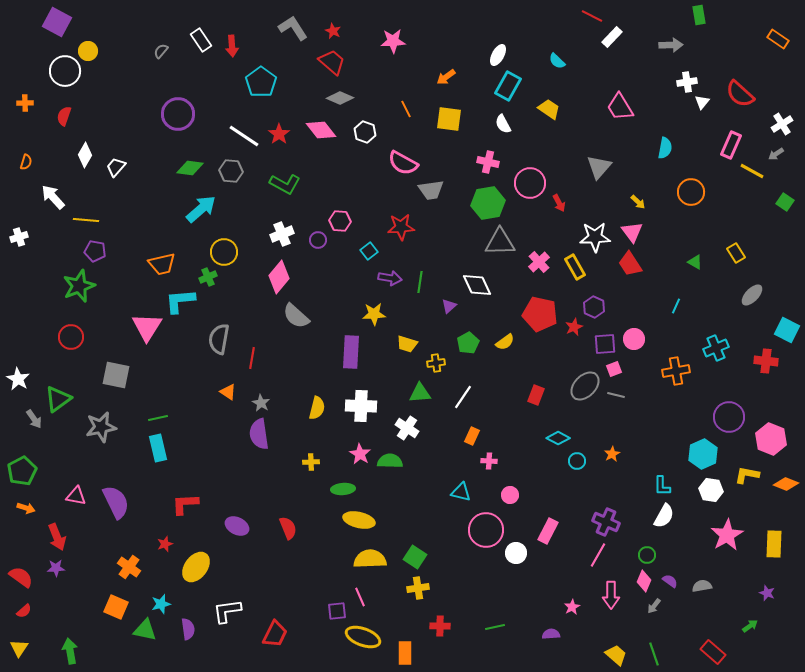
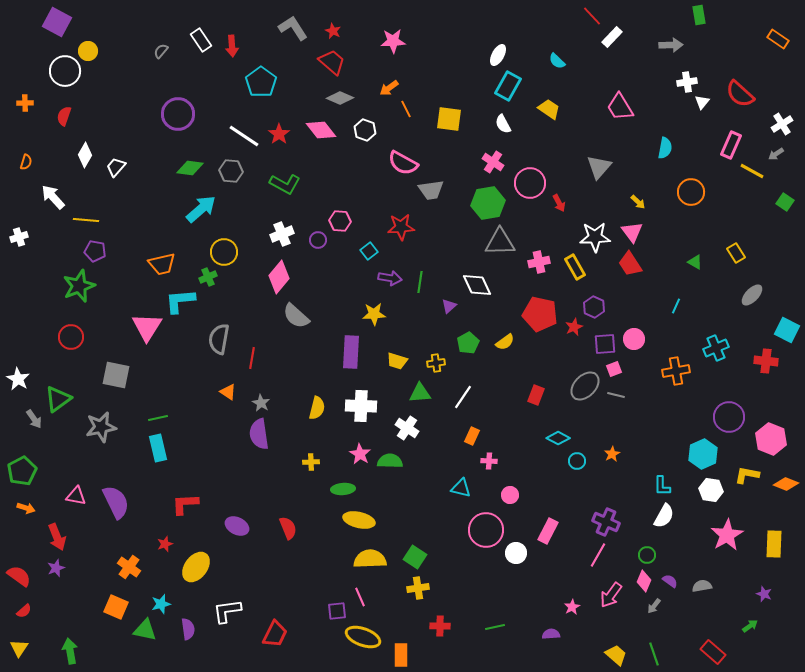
red line at (592, 16): rotated 20 degrees clockwise
orange arrow at (446, 77): moved 57 px left, 11 px down
white hexagon at (365, 132): moved 2 px up
pink cross at (488, 162): moved 5 px right; rotated 20 degrees clockwise
pink cross at (539, 262): rotated 30 degrees clockwise
yellow trapezoid at (407, 344): moved 10 px left, 17 px down
cyan triangle at (461, 492): moved 4 px up
purple star at (56, 568): rotated 18 degrees counterclockwise
red semicircle at (21, 577): moved 2 px left, 1 px up
purple star at (767, 593): moved 3 px left, 1 px down
pink arrow at (611, 595): rotated 36 degrees clockwise
orange rectangle at (405, 653): moved 4 px left, 2 px down
